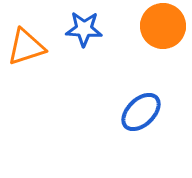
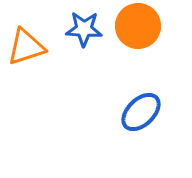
orange circle: moved 25 px left
